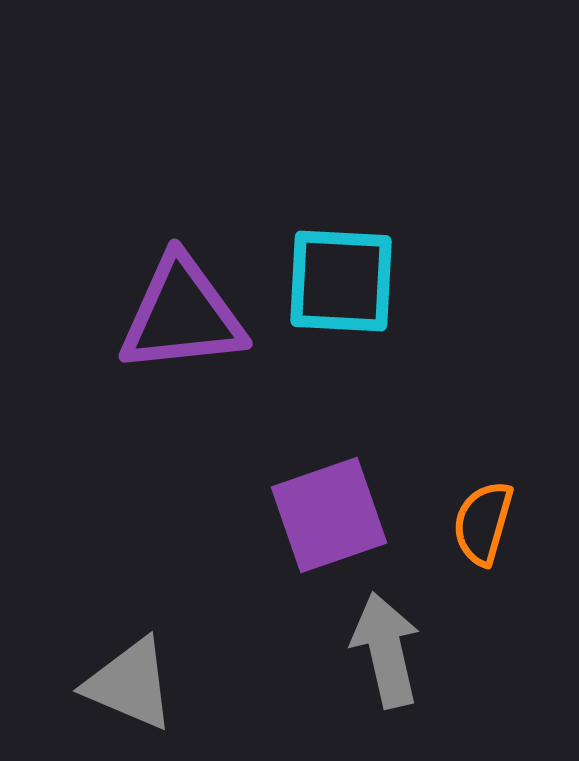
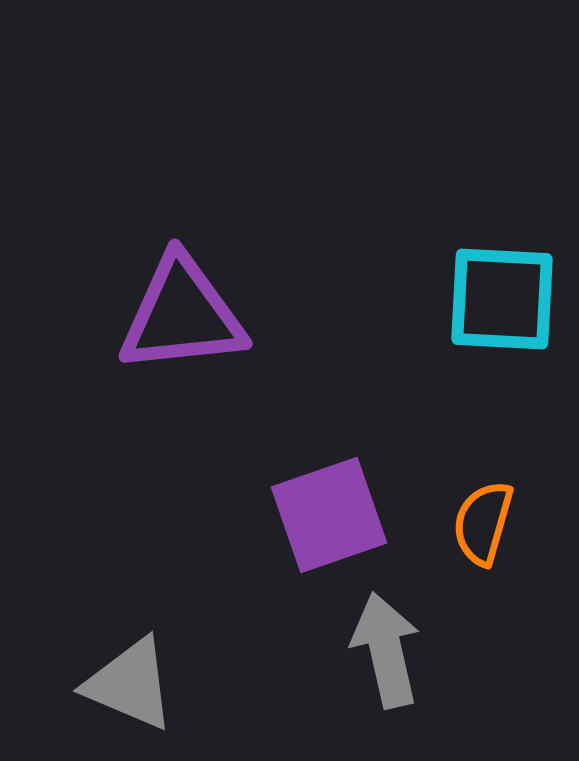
cyan square: moved 161 px right, 18 px down
